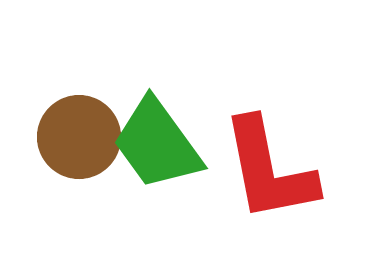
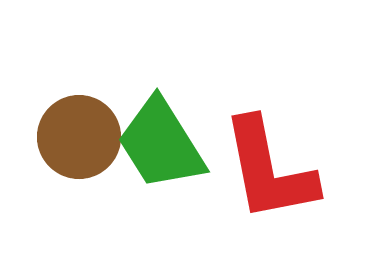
green trapezoid: moved 4 px right; rotated 4 degrees clockwise
